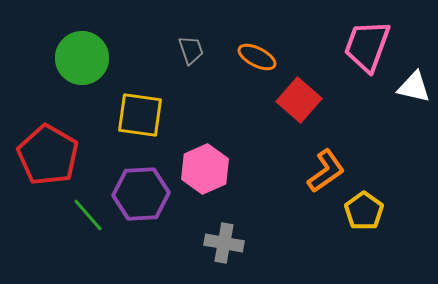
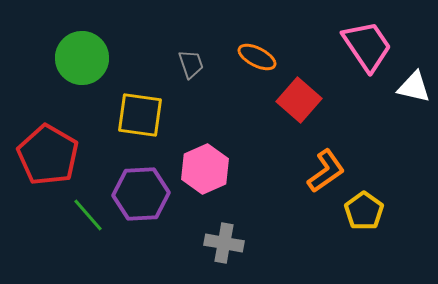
pink trapezoid: rotated 126 degrees clockwise
gray trapezoid: moved 14 px down
